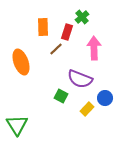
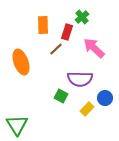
orange rectangle: moved 2 px up
pink arrow: rotated 45 degrees counterclockwise
purple semicircle: rotated 20 degrees counterclockwise
